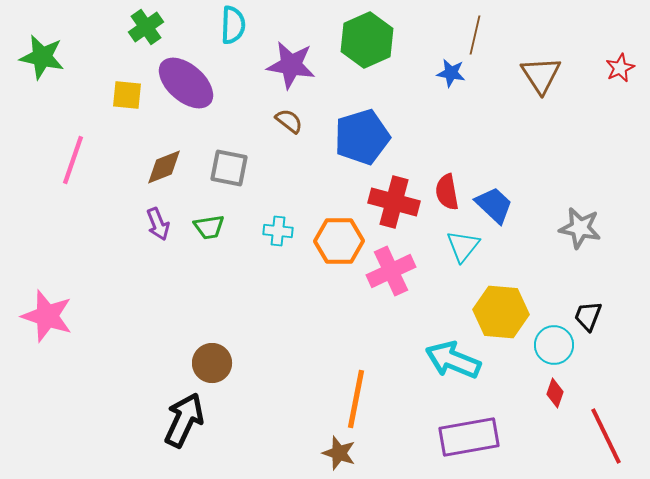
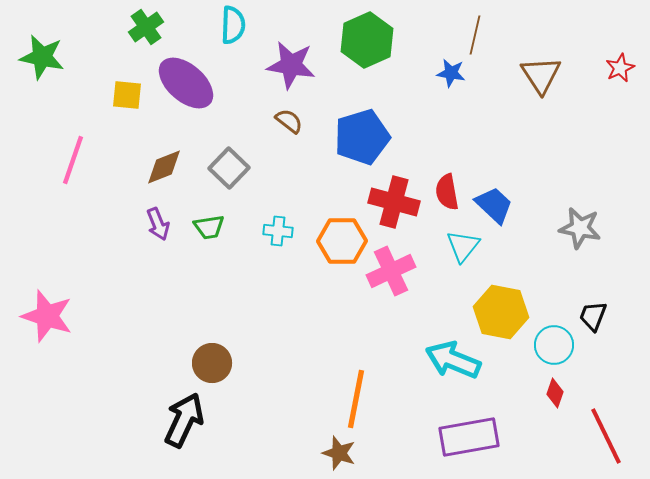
gray square: rotated 33 degrees clockwise
orange hexagon: moved 3 px right
yellow hexagon: rotated 6 degrees clockwise
black trapezoid: moved 5 px right
